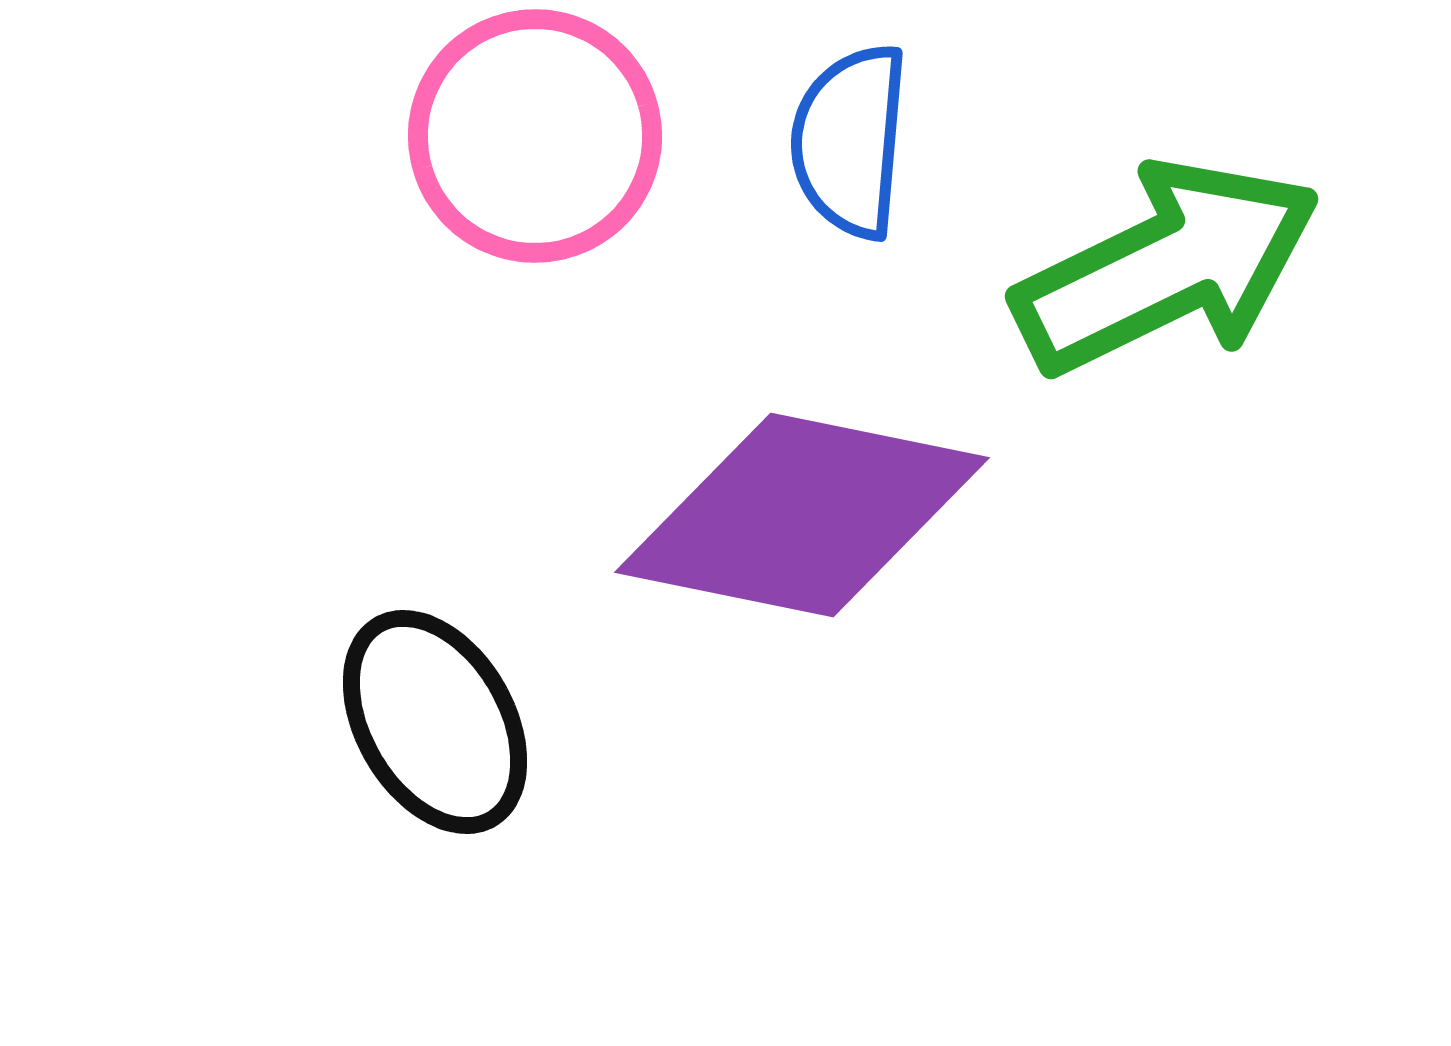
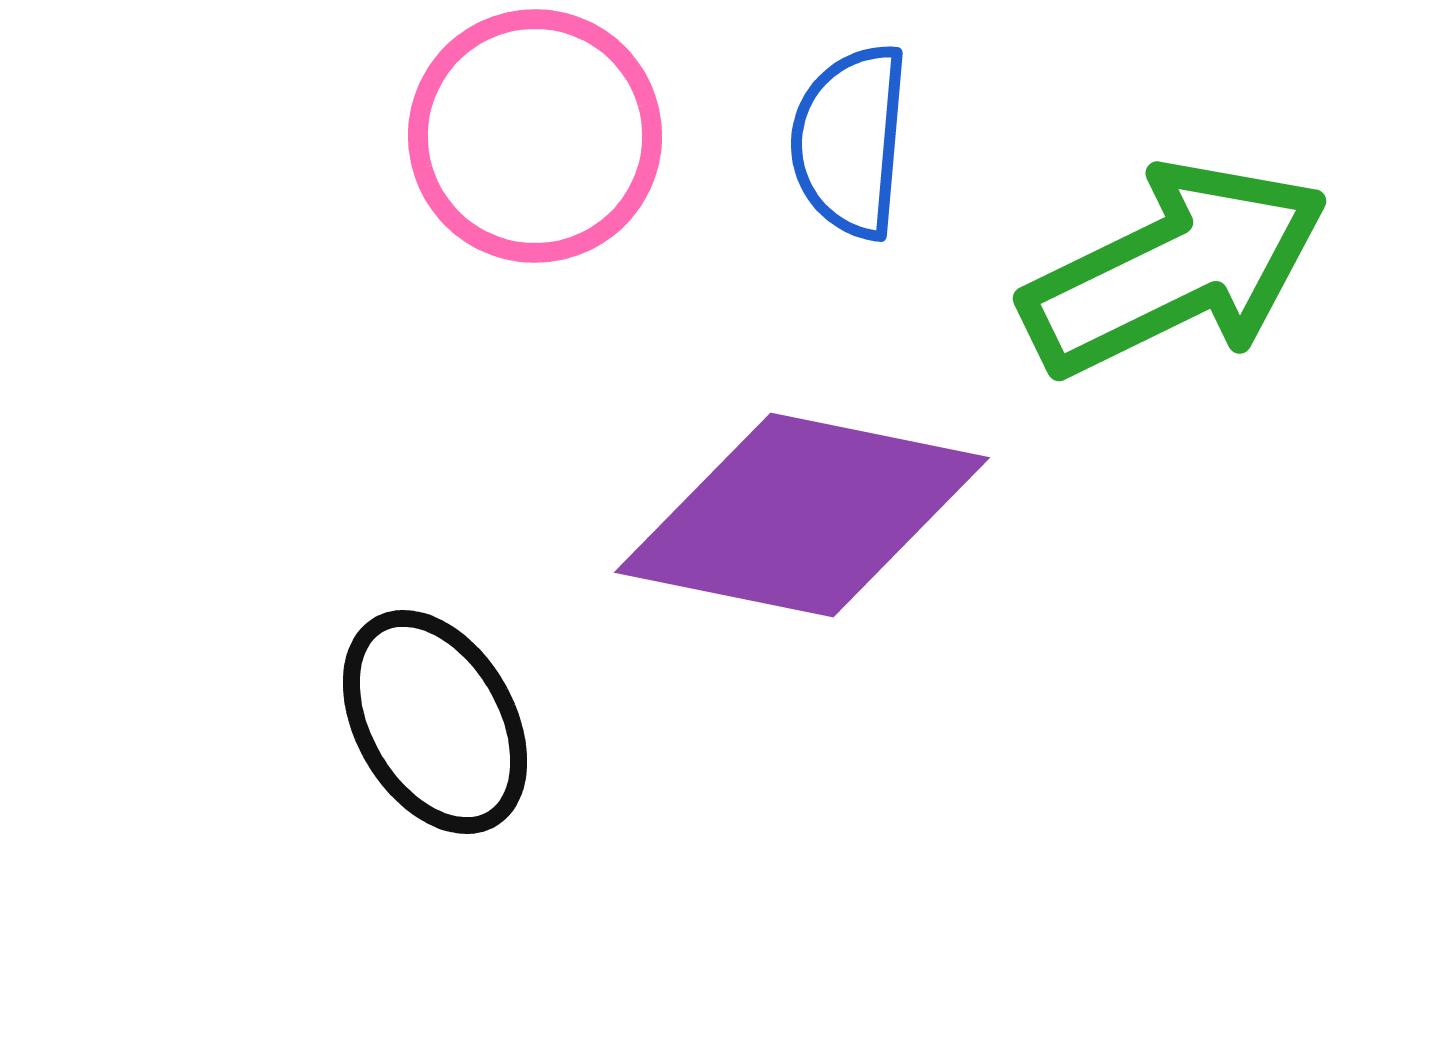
green arrow: moved 8 px right, 2 px down
